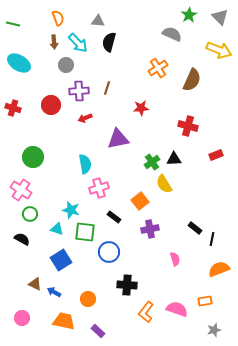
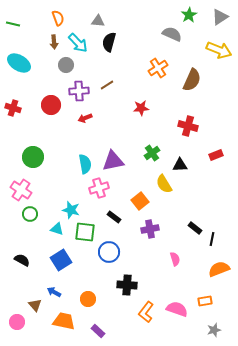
gray triangle at (220, 17): rotated 42 degrees clockwise
brown line at (107, 88): moved 3 px up; rotated 40 degrees clockwise
purple triangle at (118, 139): moved 5 px left, 22 px down
black triangle at (174, 159): moved 6 px right, 6 px down
green cross at (152, 162): moved 9 px up
black semicircle at (22, 239): moved 21 px down
brown triangle at (35, 284): moved 21 px down; rotated 24 degrees clockwise
pink circle at (22, 318): moved 5 px left, 4 px down
